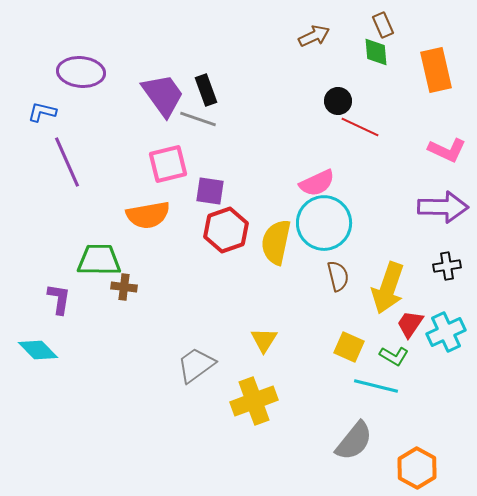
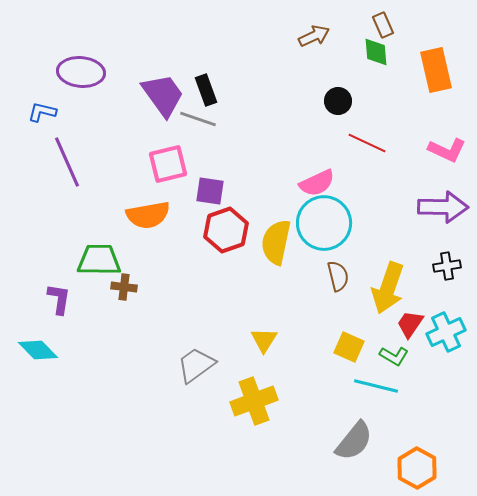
red line: moved 7 px right, 16 px down
